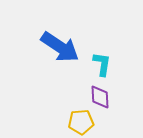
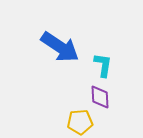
cyan L-shape: moved 1 px right, 1 px down
yellow pentagon: moved 1 px left
